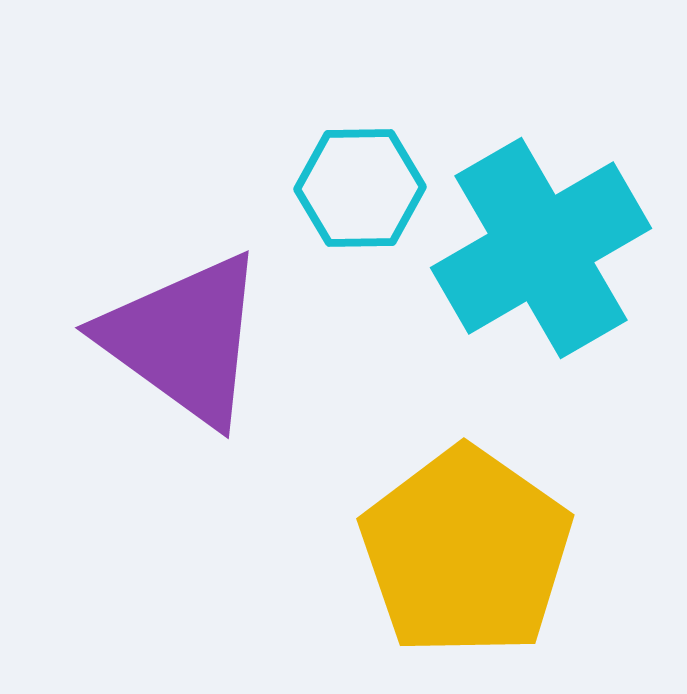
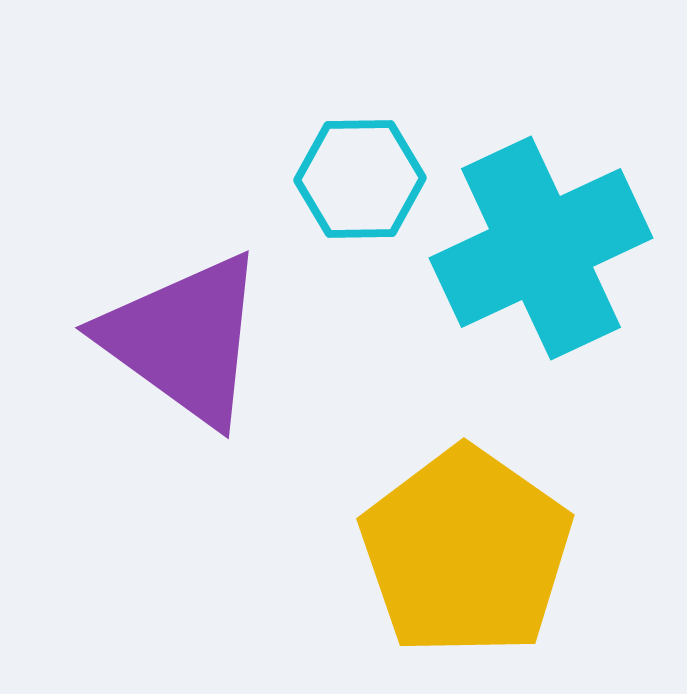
cyan hexagon: moved 9 px up
cyan cross: rotated 5 degrees clockwise
